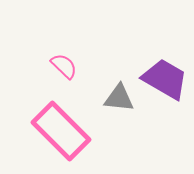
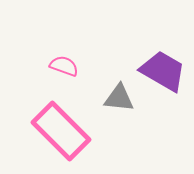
pink semicircle: rotated 24 degrees counterclockwise
purple trapezoid: moved 2 px left, 8 px up
